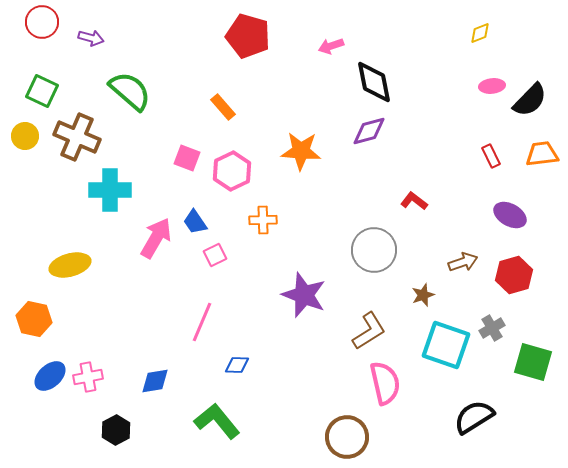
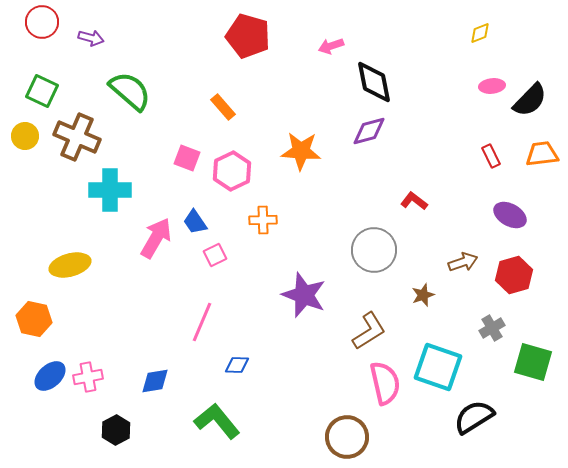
cyan square at (446, 345): moved 8 px left, 22 px down
